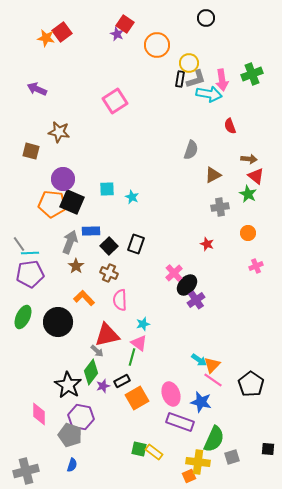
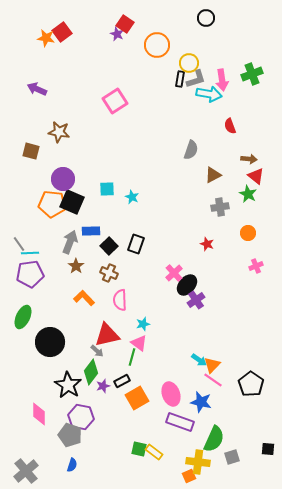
black circle at (58, 322): moved 8 px left, 20 px down
gray cross at (26, 471): rotated 25 degrees counterclockwise
